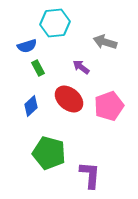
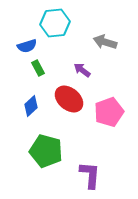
purple arrow: moved 1 px right, 3 px down
pink pentagon: moved 6 px down
green pentagon: moved 3 px left, 2 px up
